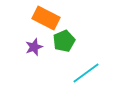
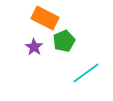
orange rectangle: moved 1 px left
purple star: rotated 18 degrees counterclockwise
